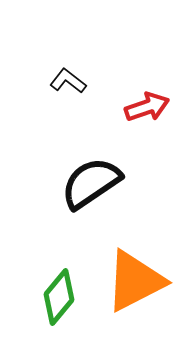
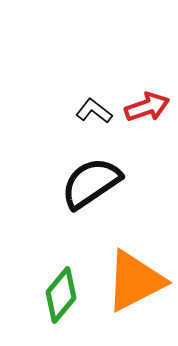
black L-shape: moved 26 px right, 30 px down
green diamond: moved 2 px right, 2 px up
